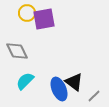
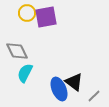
purple square: moved 2 px right, 2 px up
cyan semicircle: moved 8 px up; rotated 18 degrees counterclockwise
